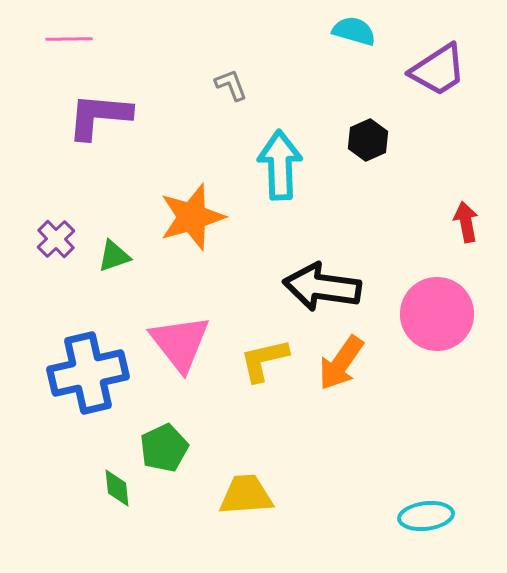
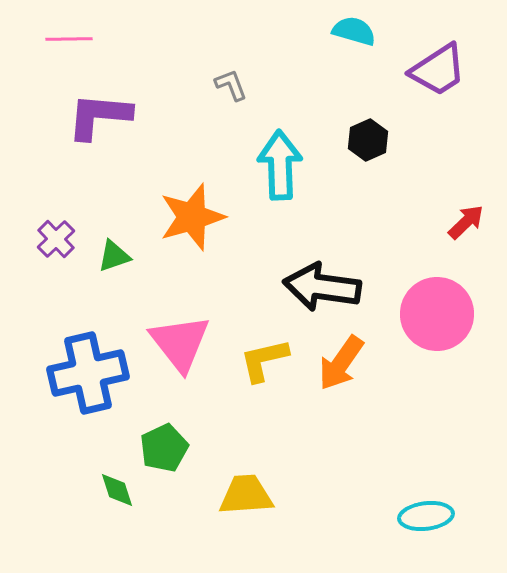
red arrow: rotated 57 degrees clockwise
green diamond: moved 2 px down; rotated 12 degrees counterclockwise
